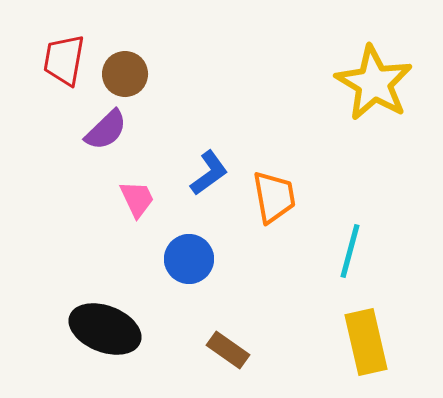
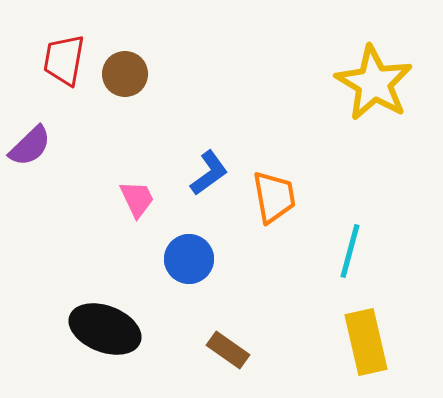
purple semicircle: moved 76 px left, 16 px down
